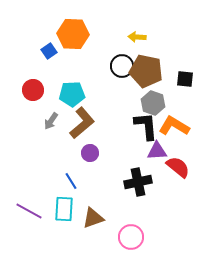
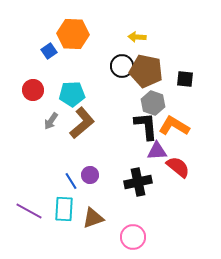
purple circle: moved 22 px down
pink circle: moved 2 px right
